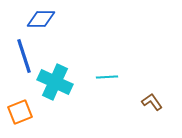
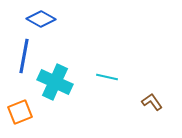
blue diamond: rotated 28 degrees clockwise
blue line: rotated 28 degrees clockwise
cyan line: rotated 15 degrees clockwise
